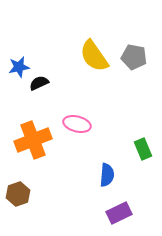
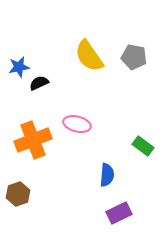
yellow semicircle: moved 5 px left
green rectangle: moved 3 px up; rotated 30 degrees counterclockwise
